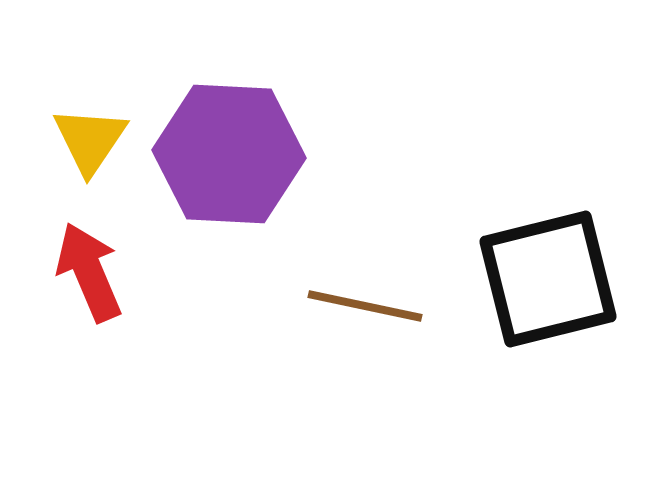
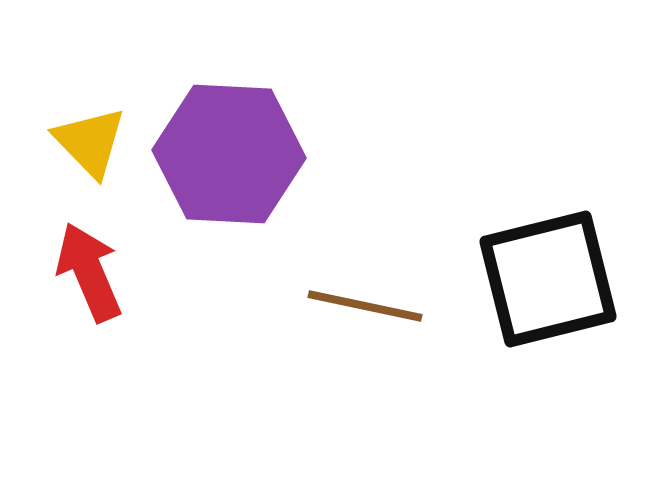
yellow triangle: moved 2 px down; rotated 18 degrees counterclockwise
